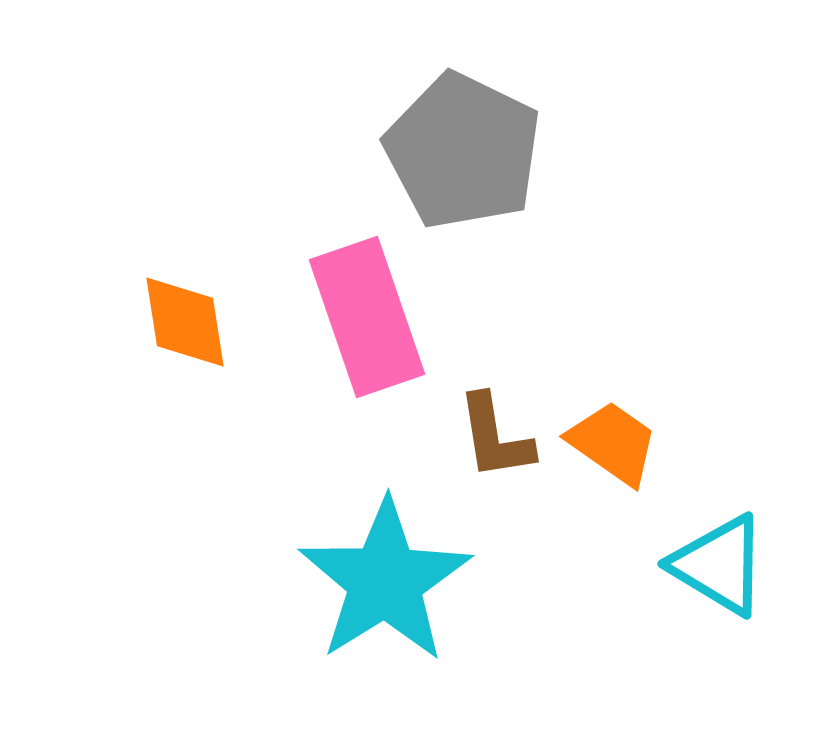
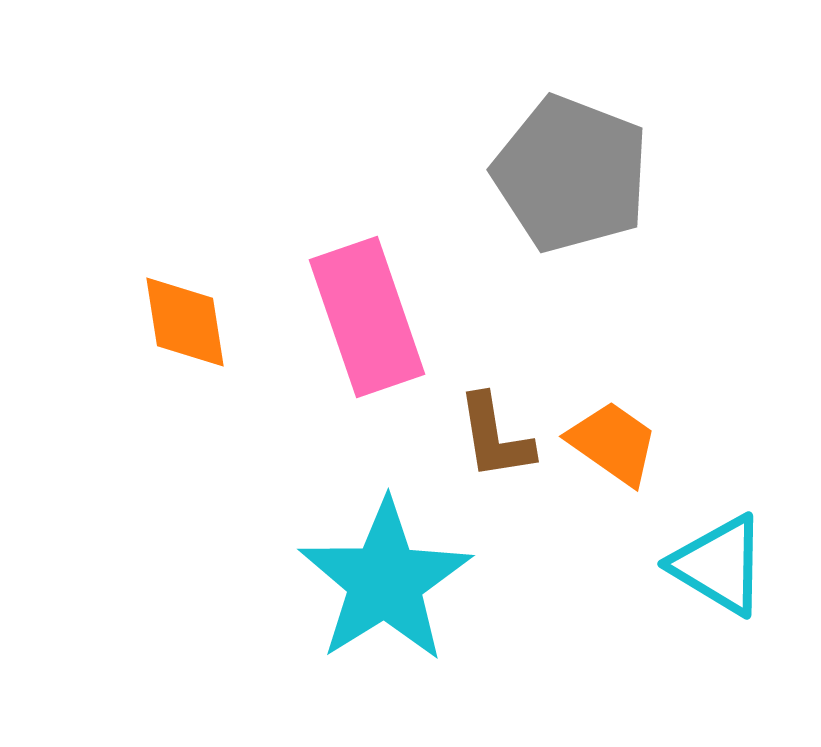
gray pentagon: moved 108 px right, 23 px down; rotated 5 degrees counterclockwise
